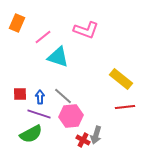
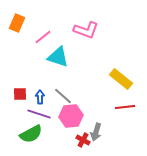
gray arrow: moved 3 px up
